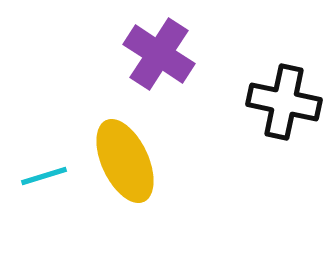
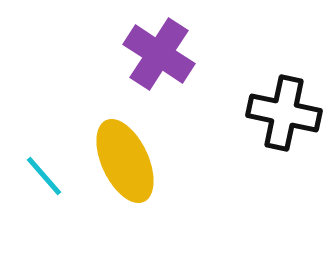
black cross: moved 11 px down
cyan line: rotated 66 degrees clockwise
